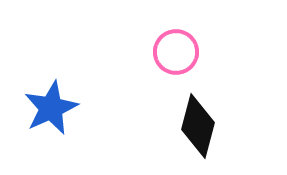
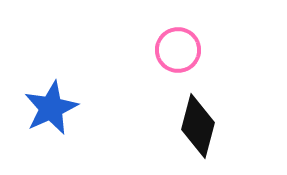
pink circle: moved 2 px right, 2 px up
